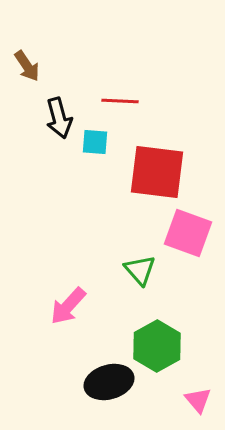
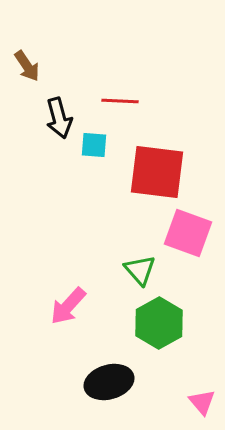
cyan square: moved 1 px left, 3 px down
green hexagon: moved 2 px right, 23 px up
pink triangle: moved 4 px right, 2 px down
